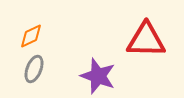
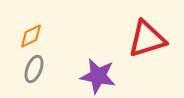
red triangle: moved 1 px right, 1 px up; rotated 18 degrees counterclockwise
purple star: rotated 9 degrees counterclockwise
